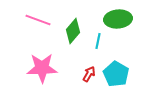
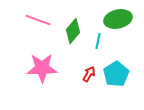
green ellipse: rotated 8 degrees counterclockwise
cyan pentagon: rotated 10 degrees clockwise
